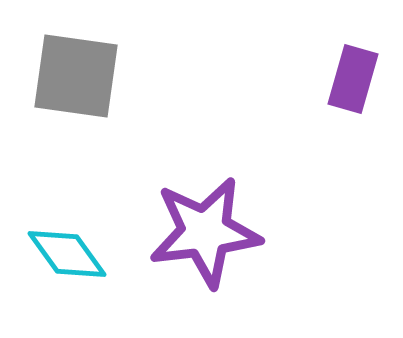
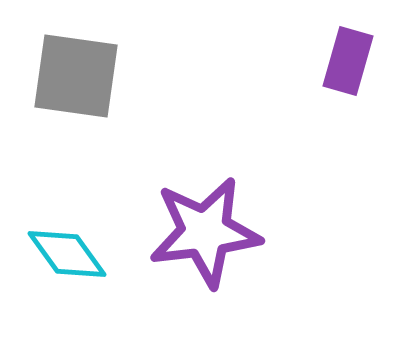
purple rectangle: moved 5 px left, 18 px up
